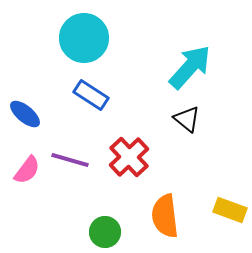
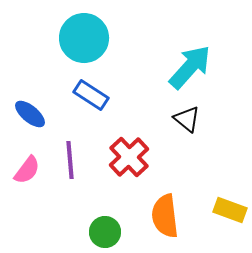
blue ellipse: moved 5 px right
purple line: rotated 69 degrees clockwise
